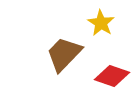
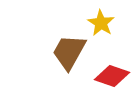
brown trapezoid: moved 5 px right, 2 px up; rotated 15 degrees counterclockwise
